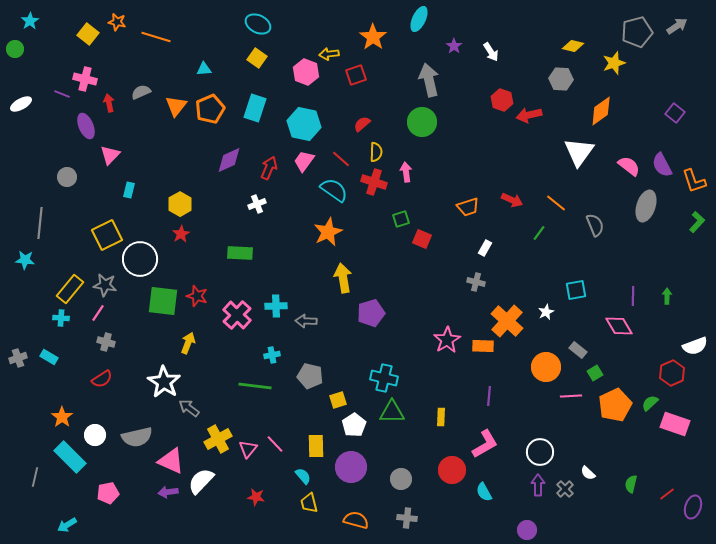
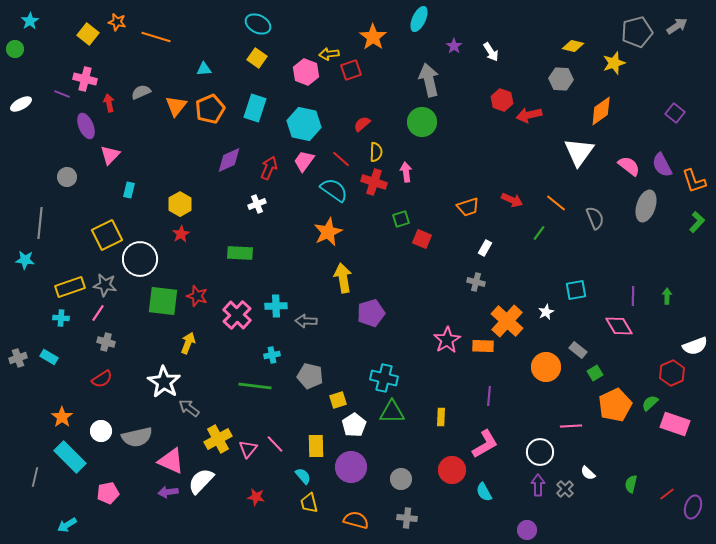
red square at (356, 75): moved 5 px left, 5 px up
gray semicircle at (595, 225): moved 7 px up
yellow rectangle at (70, 289): moved 2 px up; rotated 32 degrees clockwise
pink line at (571, 396): moved 30 px down
white circle at (95, 435): moved 6 px right, 4 px up
